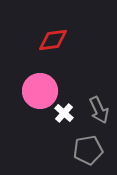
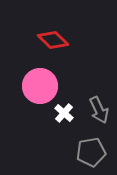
red diamond: rotated 52 degrees clockwise
pink circle: moved 5 px up
gray pentagon: moved 3 px right, 2 px down
